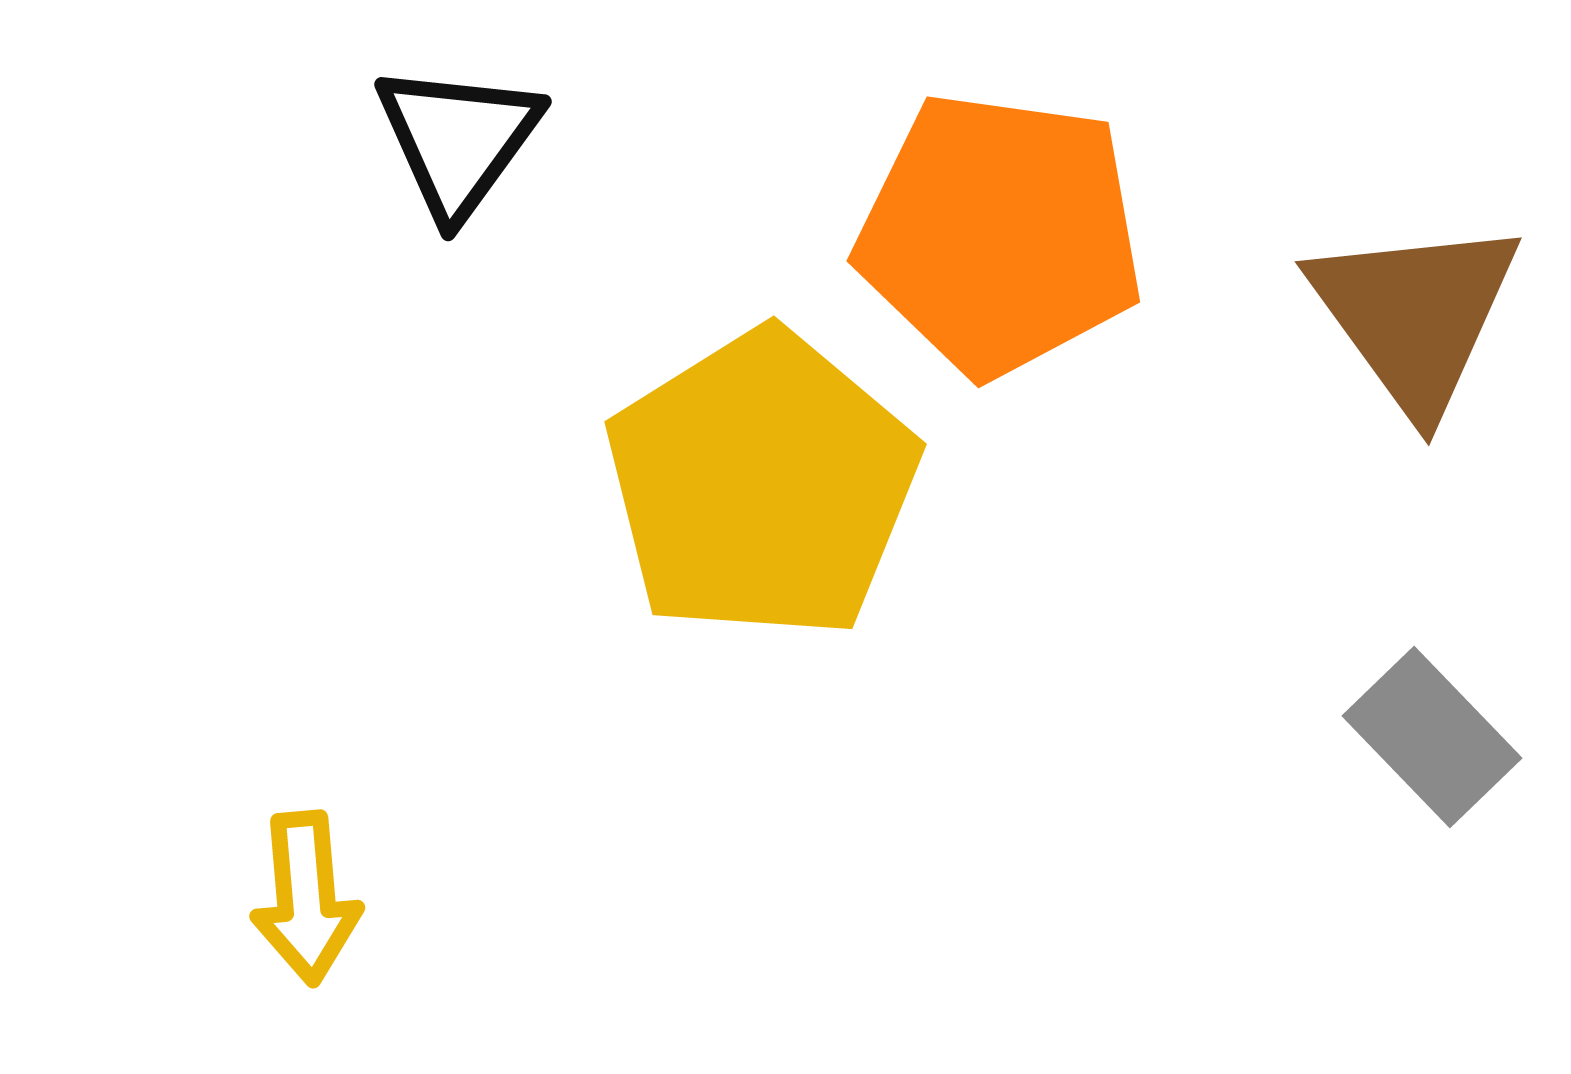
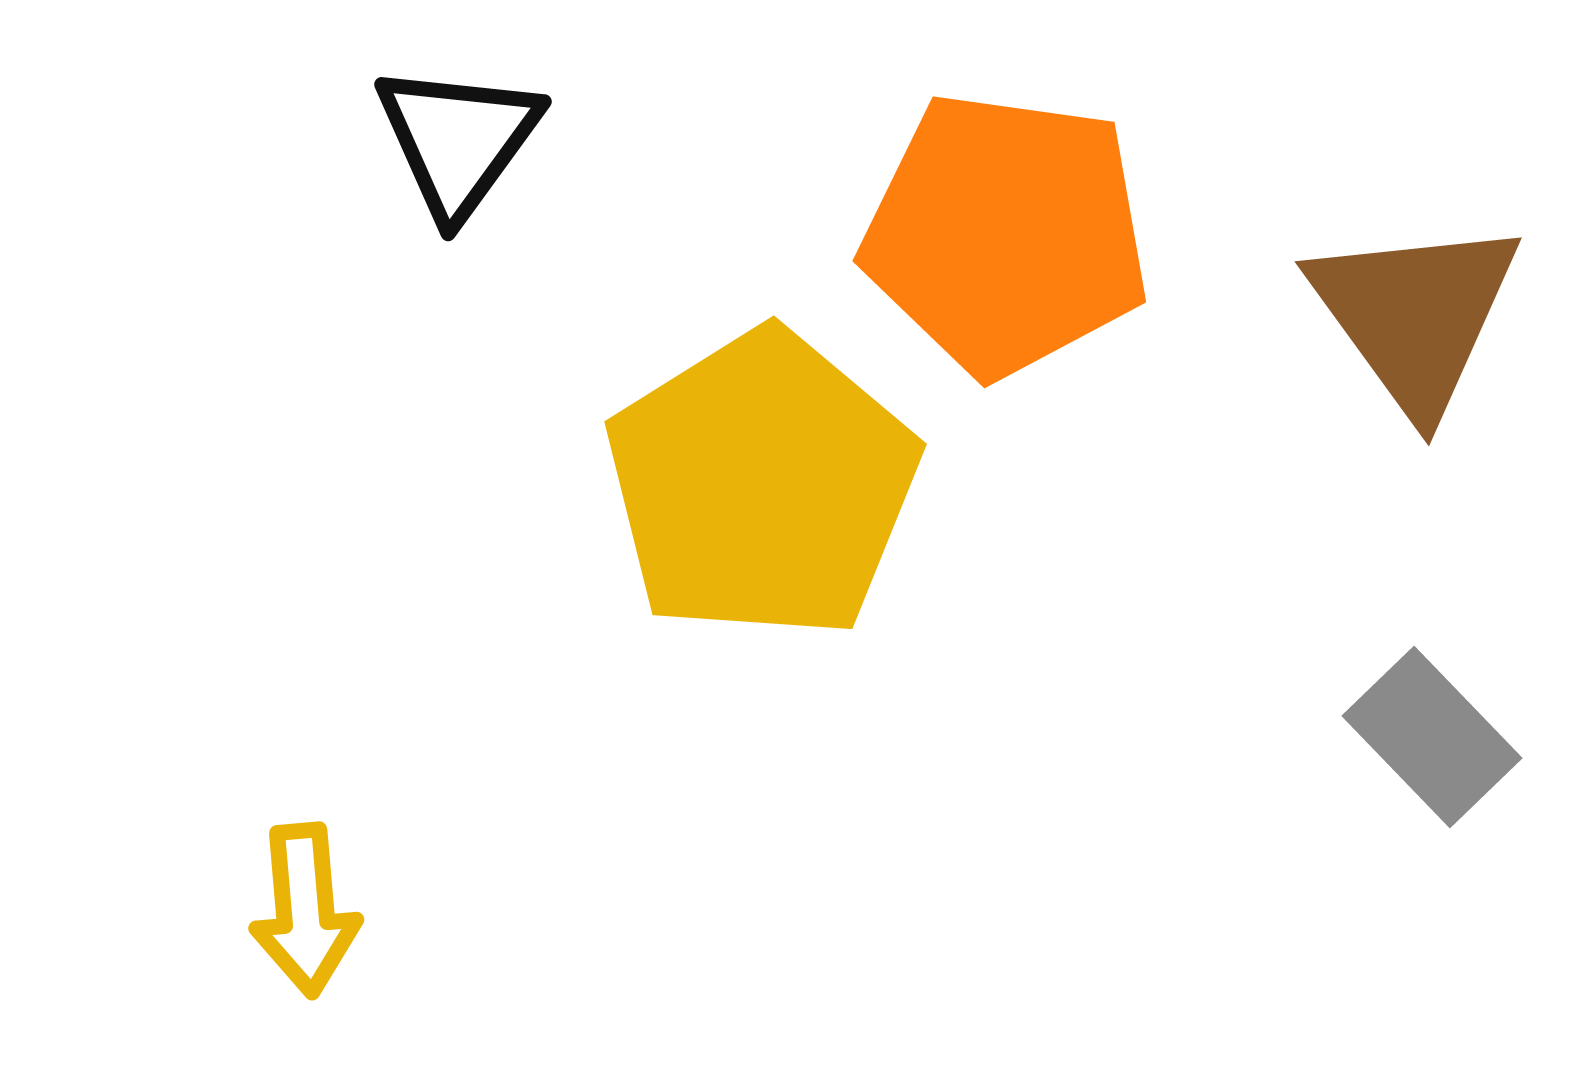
orange pentagon: moved 6 px right
yellow arrow: moved 1 px left, 12 px down
